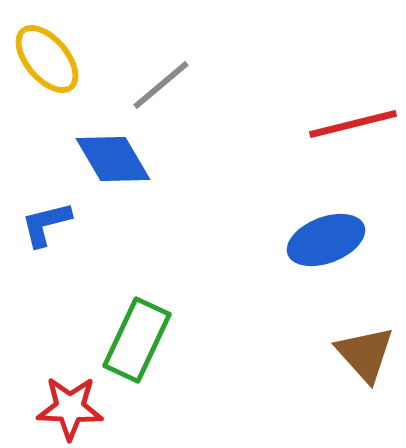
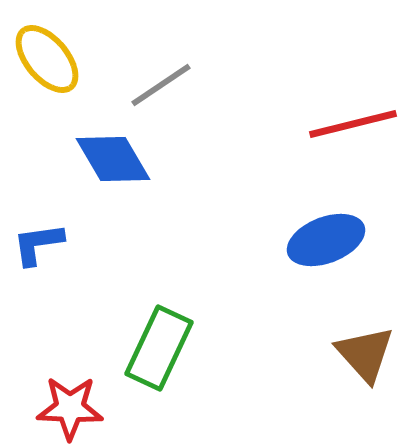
gray line: rotated 6 degrees clockwise
blue L-shape: moved 8 px left, 20 px down; rotated 6 degrees clockwise
green rectangle: moved 22 px right, 8 px down
